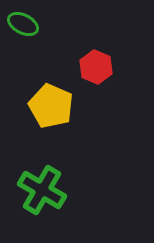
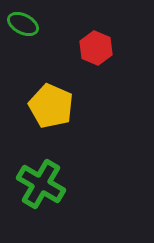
red hexagon: moved 19 px up
green cross: moved 1 px left, 6 px up
